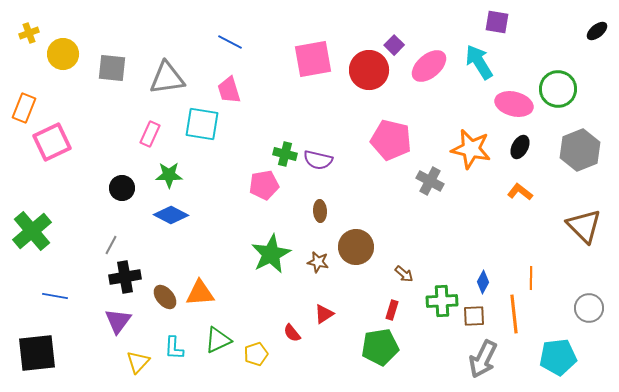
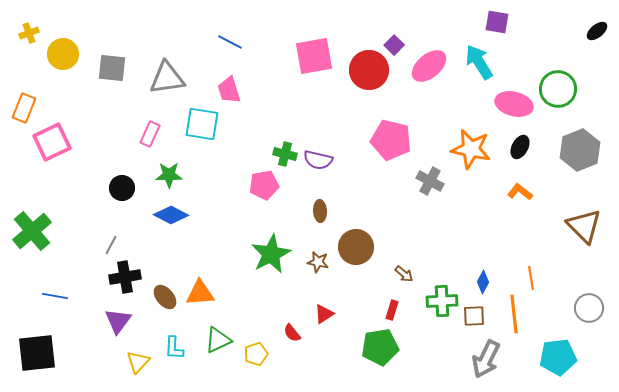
pink square at (313, 59): moved 1 px right, 3 px up
orange line at (531, 278): rotated 10 degrees counterclockwise
gray arrow at (483, 359): moved 3 px right
